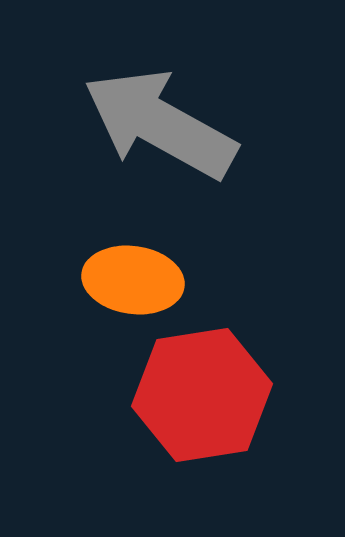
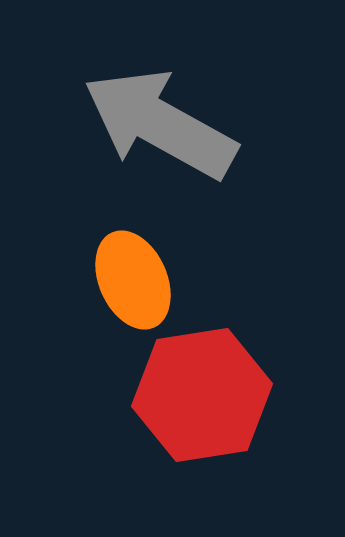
orange ellipse: rotated 58 degrees clockwise
